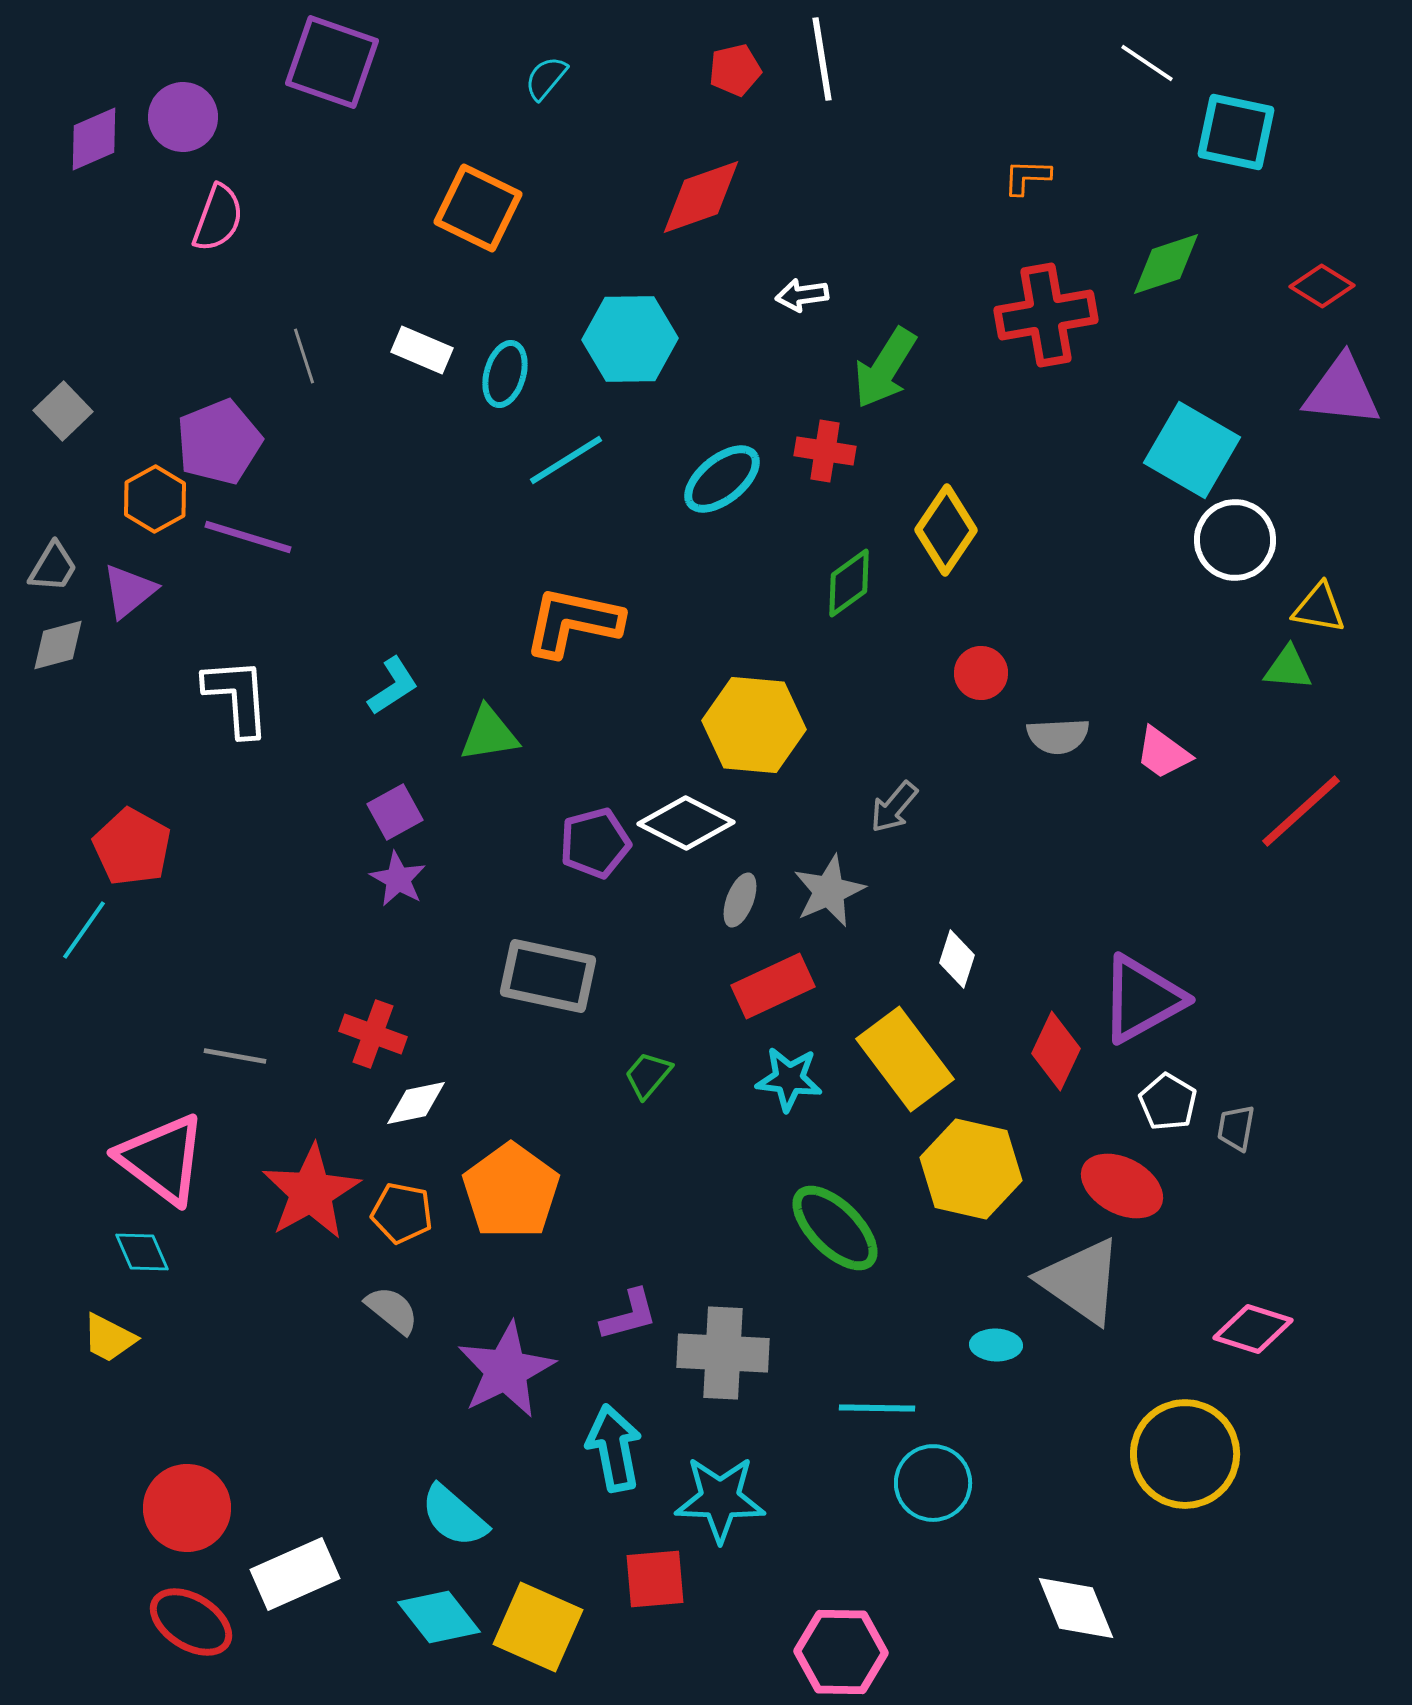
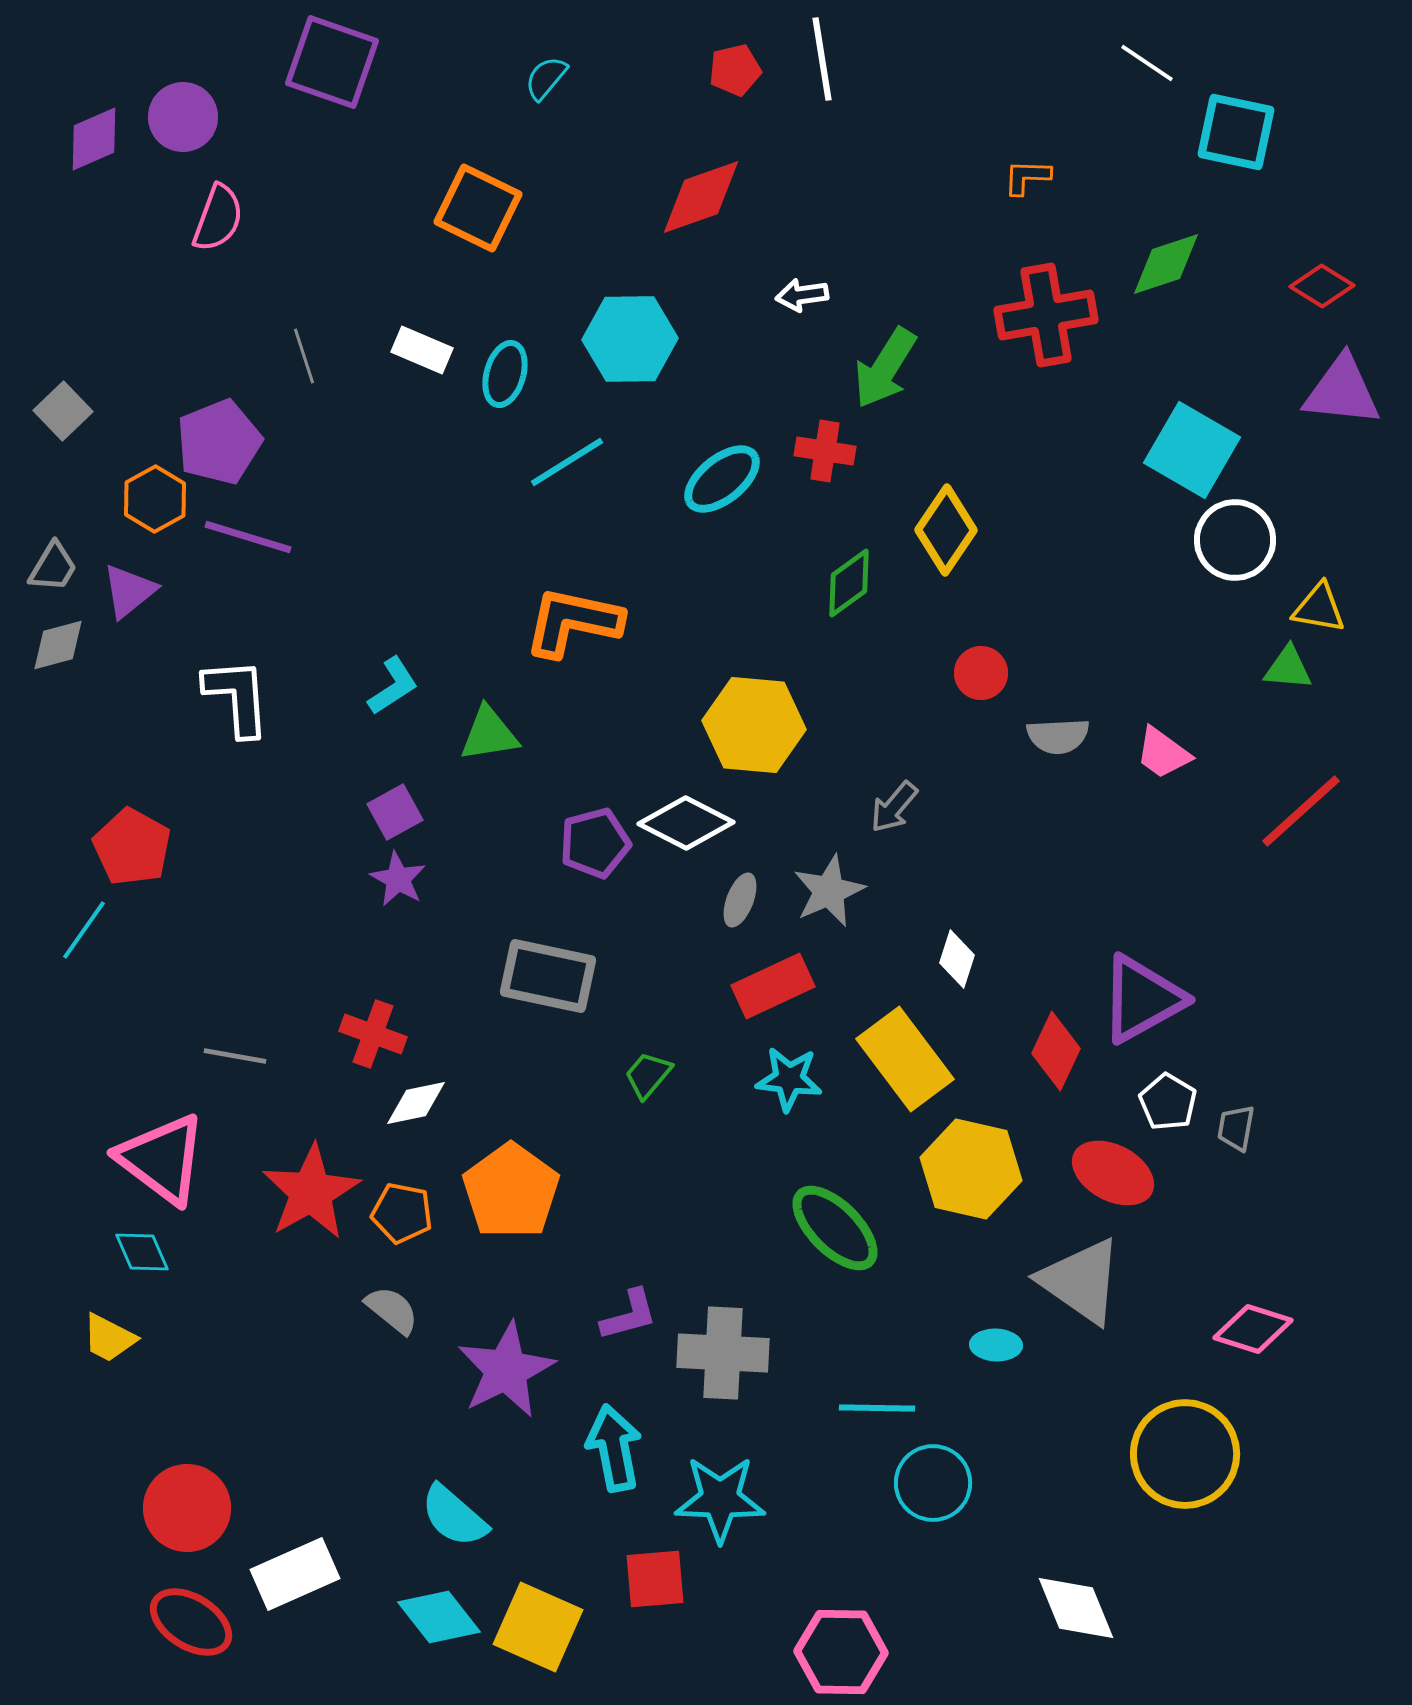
cyan line at (566, 460): moved 1 px right, 2 px down
red ellipse at (1122, 1186): moved 9 px left, 13 px up
